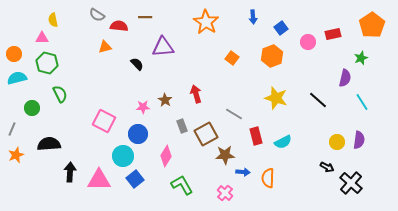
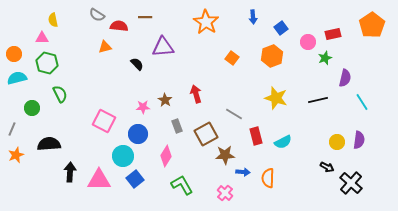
green star at (361, 58): moved 36 px left
black line at (318, 100): rotated 54 degrees counterclockwise
gray rectangle at (182, 126): moved 5 px left
